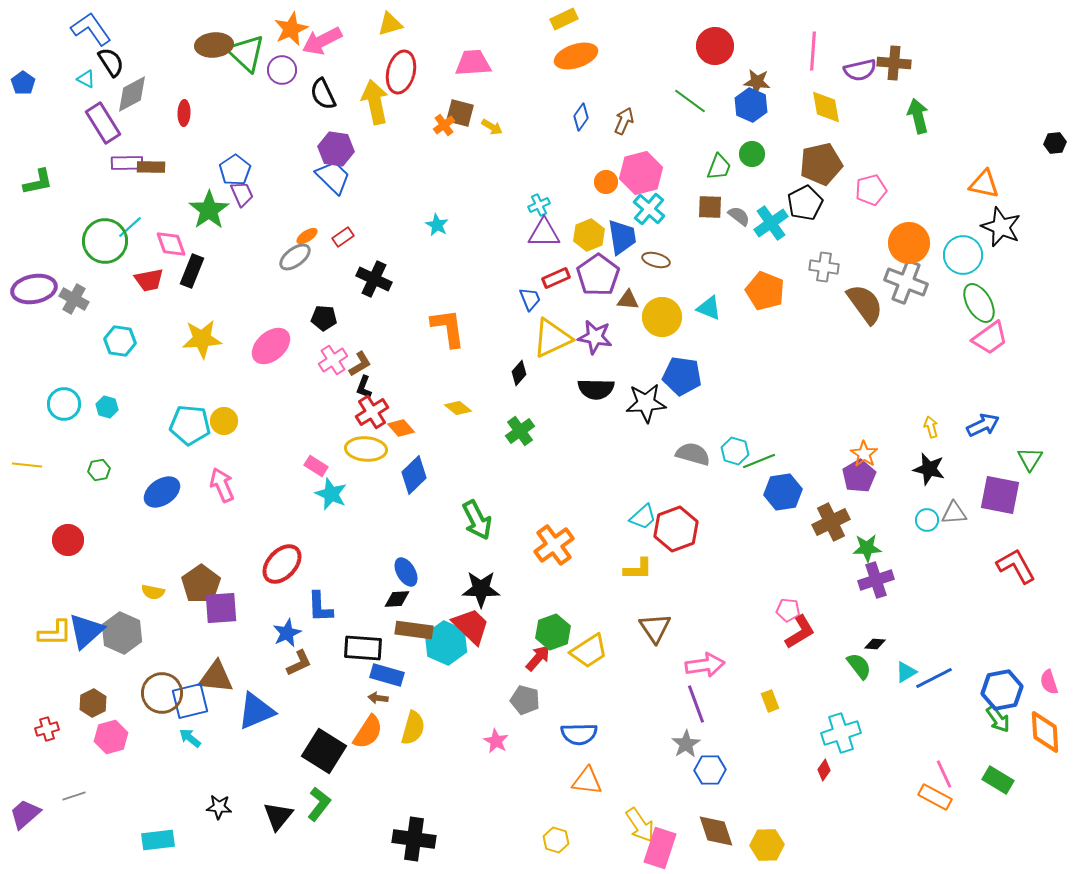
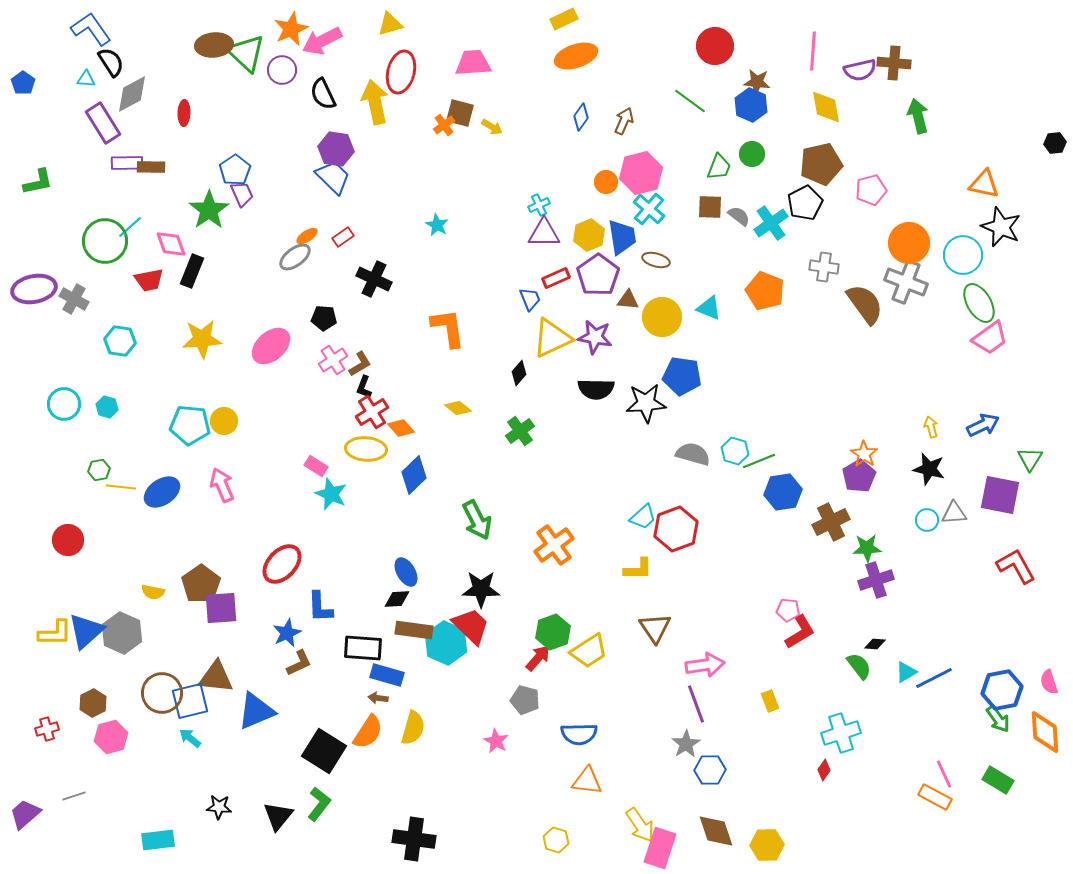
cyan triangle at (86, 79): rotated 24 degrees counterclockwise
yellow line at (27, 465): moved 94 px right, 22 px down
